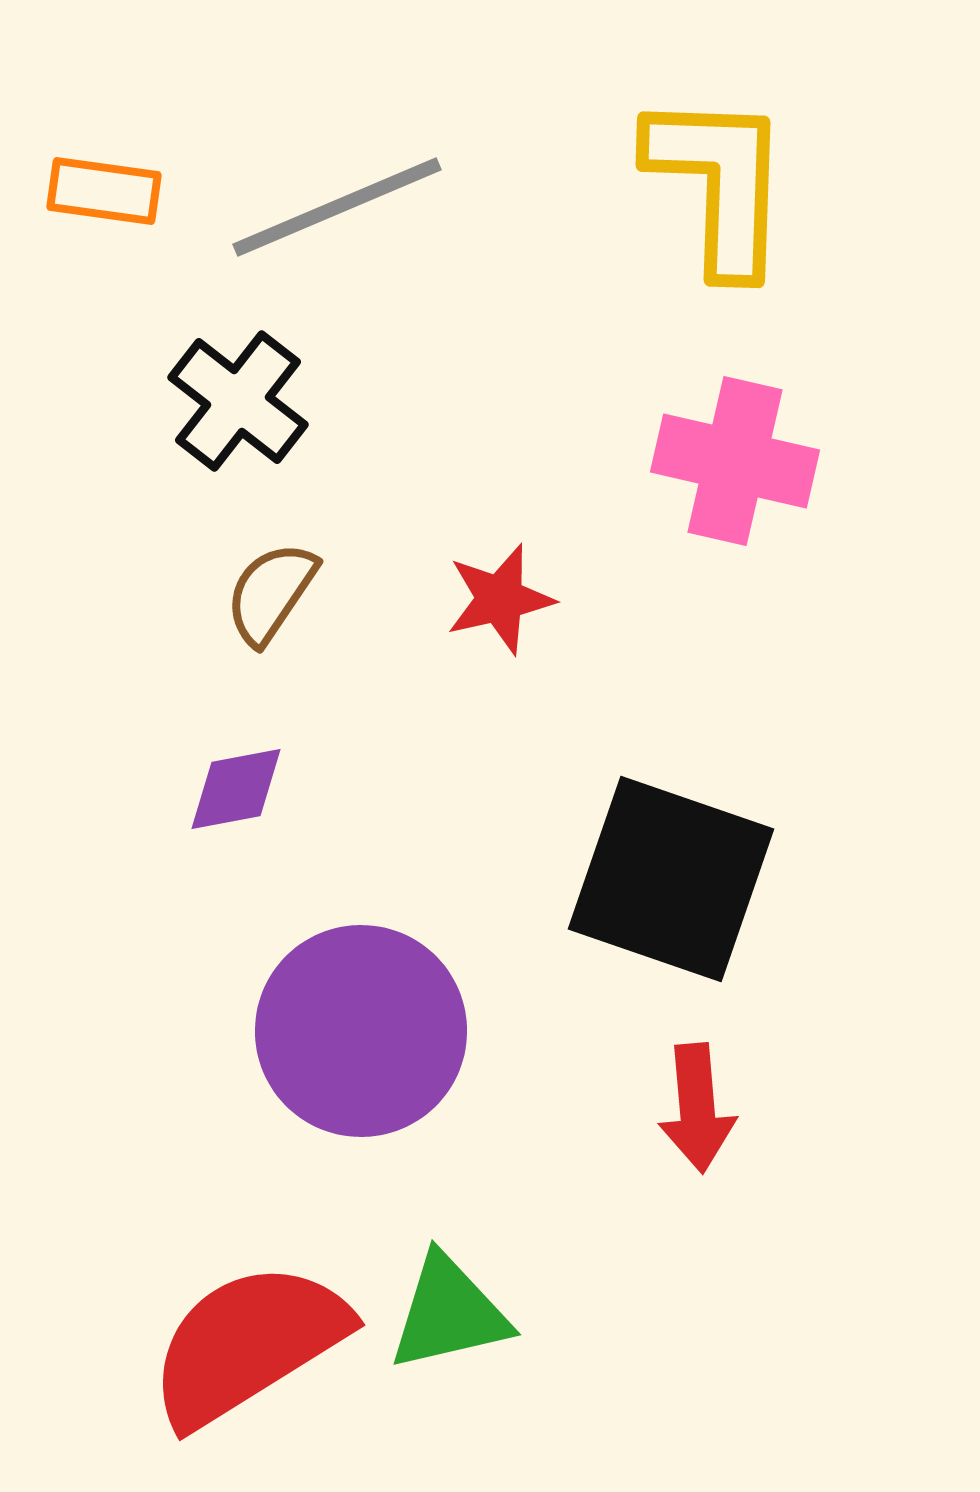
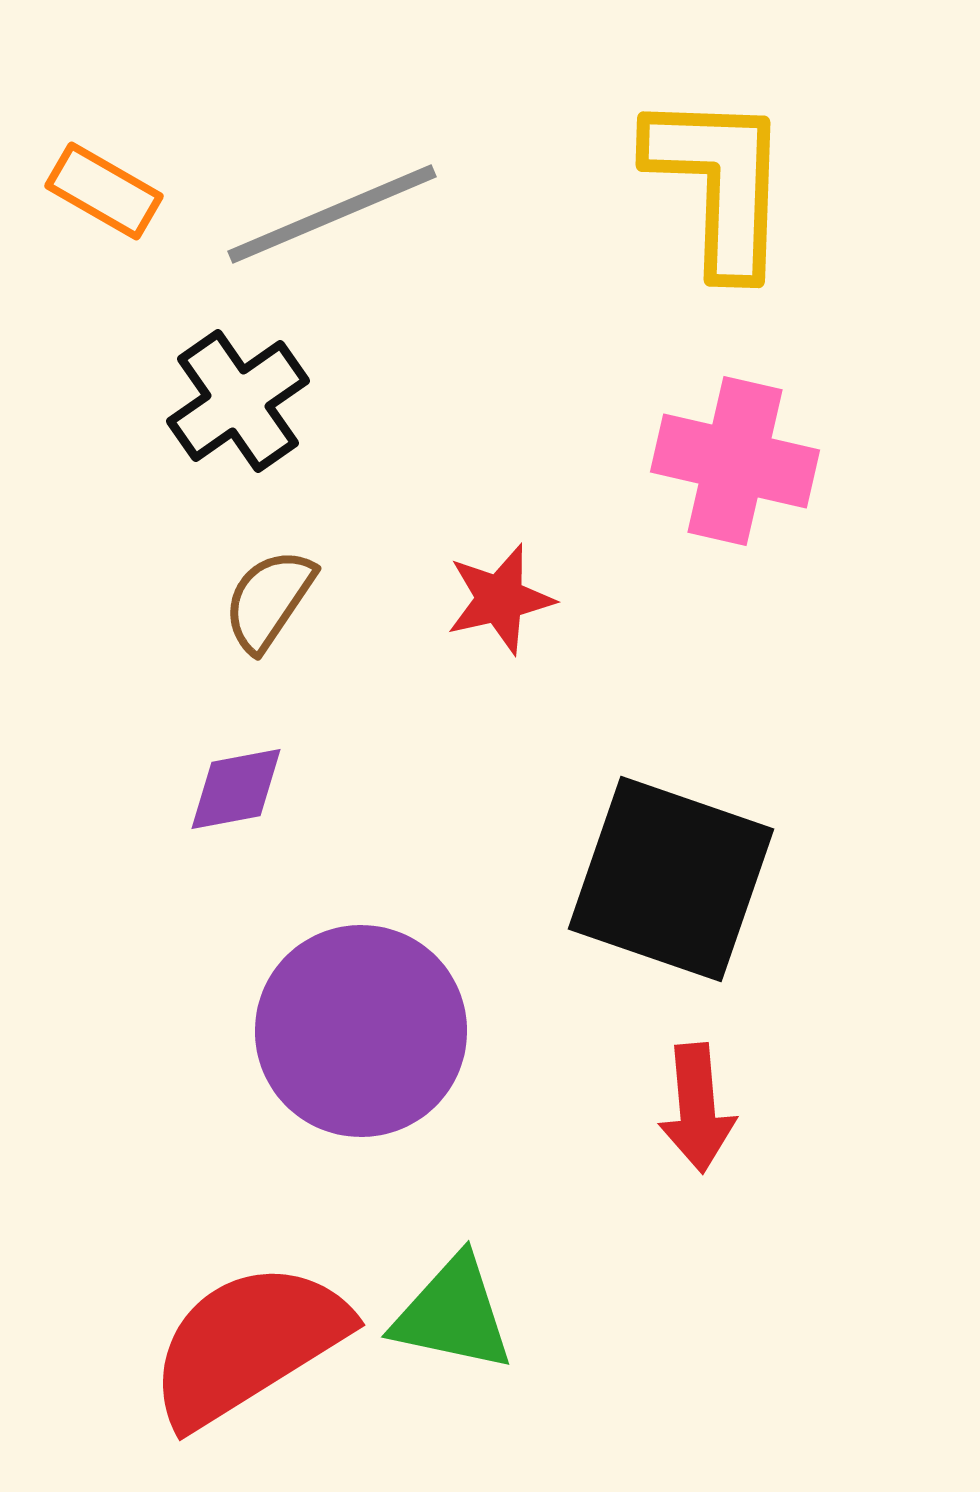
orange rectangle: rotated 22 degrees clockwise
gray line: moved 5 px left, 7 px down
black cross: rotated 17 degrees clockwise
brown semicircle: moved 2 px left, 7 px down
green triangle: moved 4 px right, 1 px down; rotated 25 degrees clockwise
